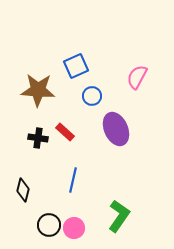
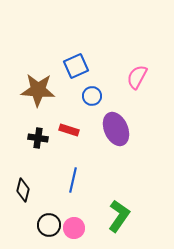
red rectangle: moved 4 px right, 2 px up; rotated 24 degrees counterclockwise
